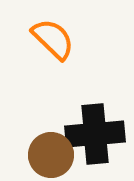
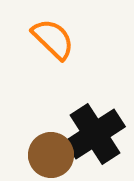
black cross: rotated 28 degrees counterclockwise
